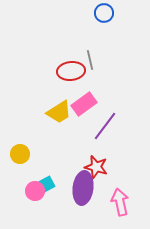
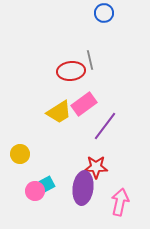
red star: rotated 15 degrees counterclockwise
pink arrow: rotated 24 degrees clockwise
